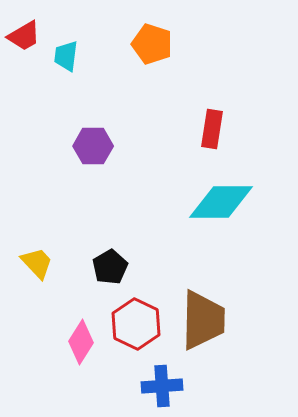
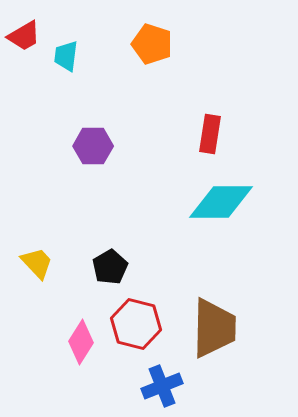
red rectangle: moved 2 px left, 5 px down
brown trapezoid: moved 11 px right, 8 px down
red hexagon: rotated 12 degrees counterclockwise
blue cross: rotated 18 degrees counterclockwise
